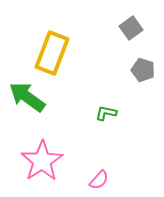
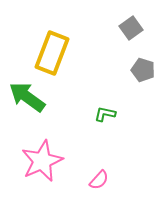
green L-shape: moved 1 px left, 1 px down
pink star: rotated 9 degrees clockwise
